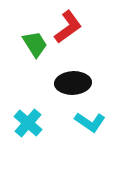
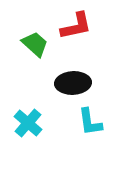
red L-shape: moved 8 px right, 1 px up; rotated 24 degrees clockwise
green trapezoid: rotated 16 degrees counterclockwise
cyan L-shape: rotated 48 degrees clockwise
